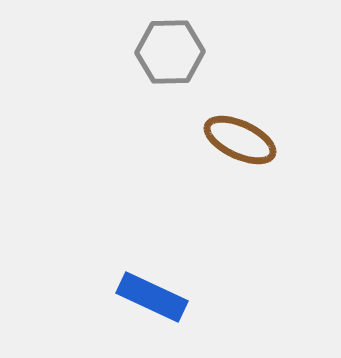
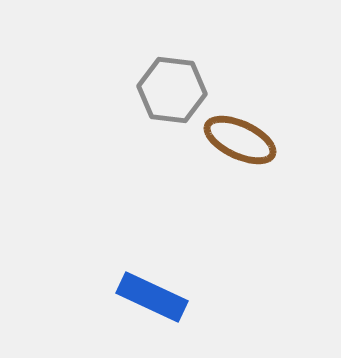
gray hexagon: moved 2 px right, 38 px down; rotated 8 degrees clockwise
